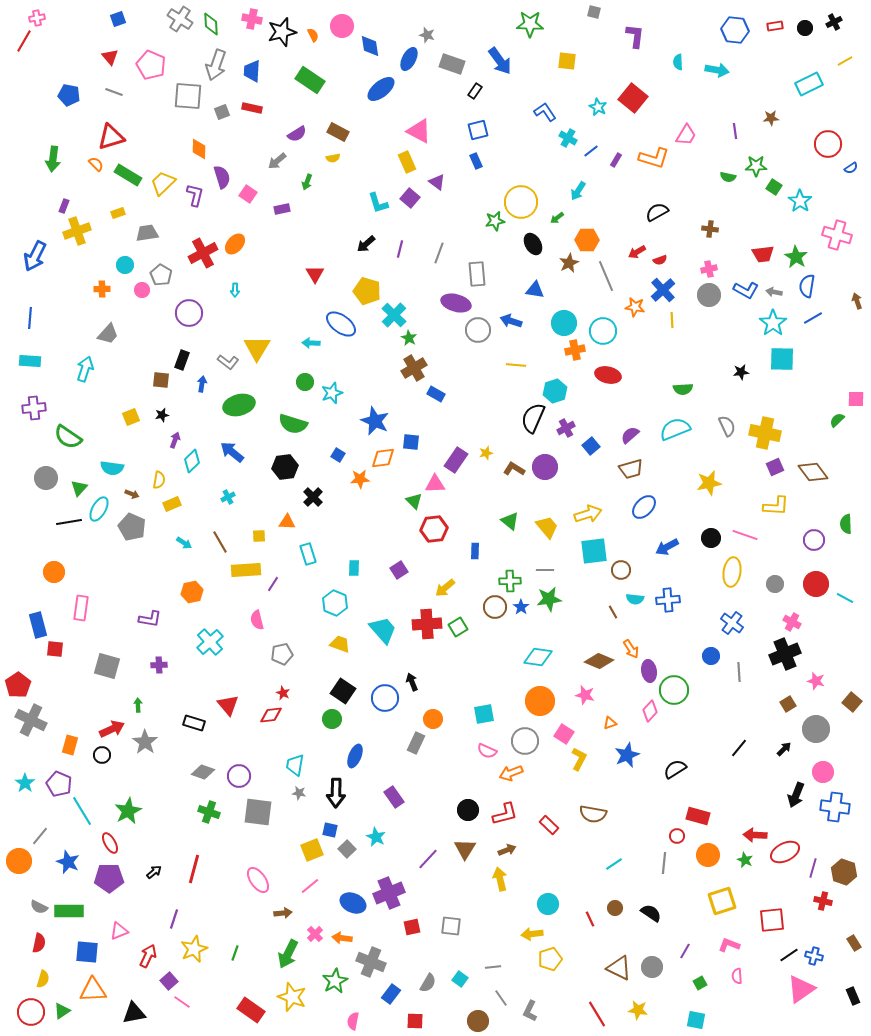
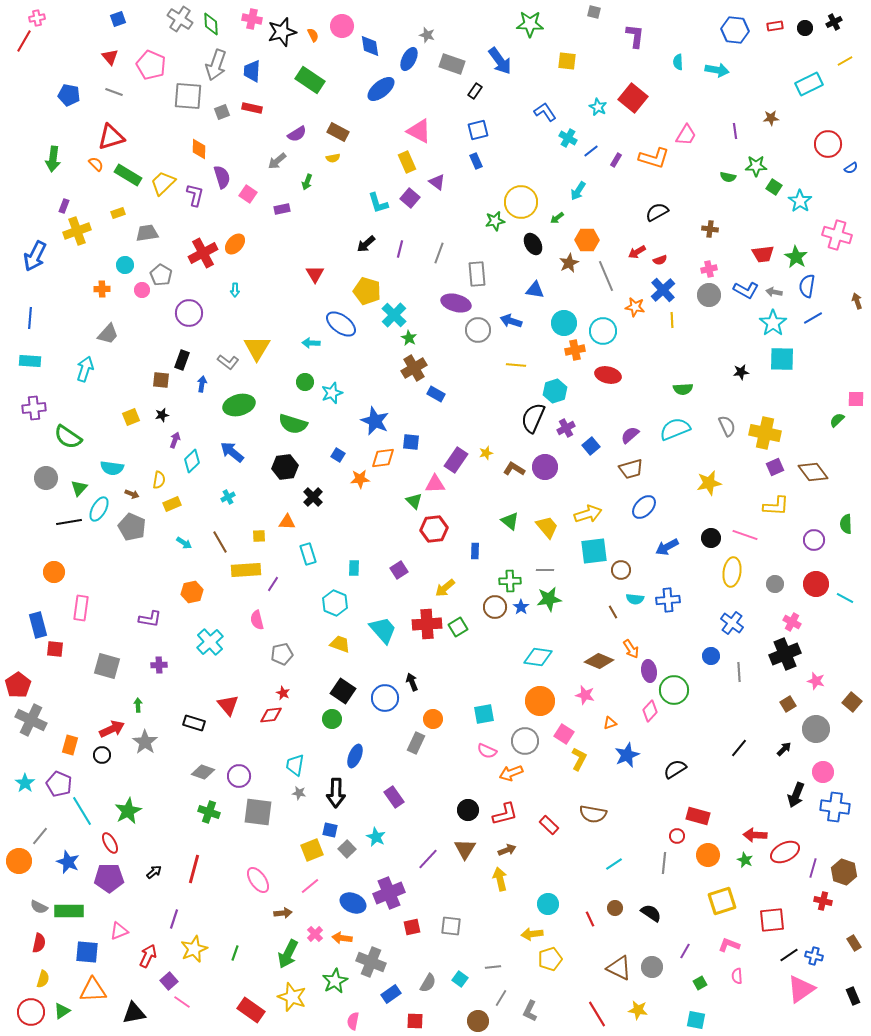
blue rectangle at (391, 994): rotated 18 degrees clockwise
gray line at (501, 998): rotated 66 degrees clockwise
